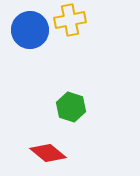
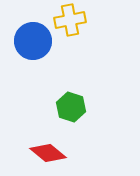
blue circle: moved 3 px right, 11 px down
